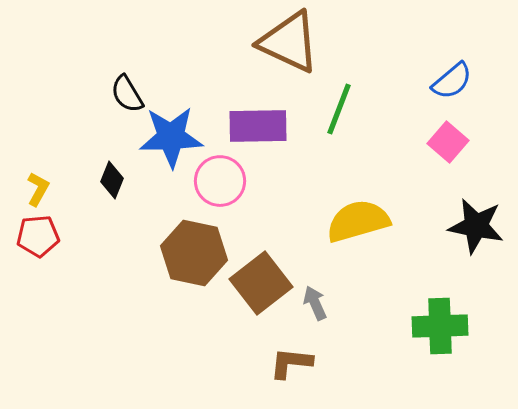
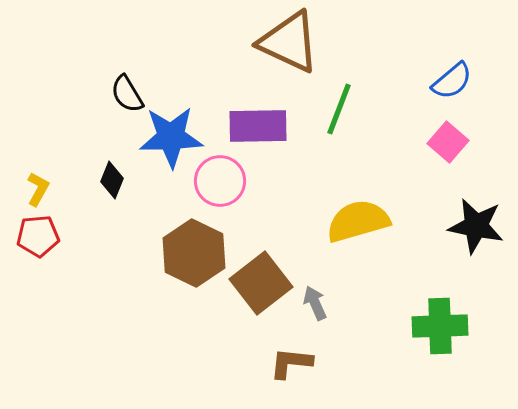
brown hexagon: rotated 14 degrees clockwise
